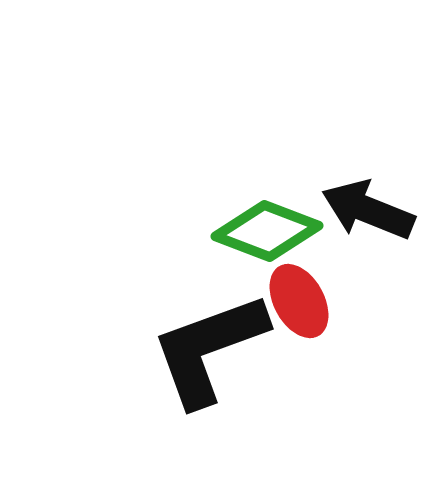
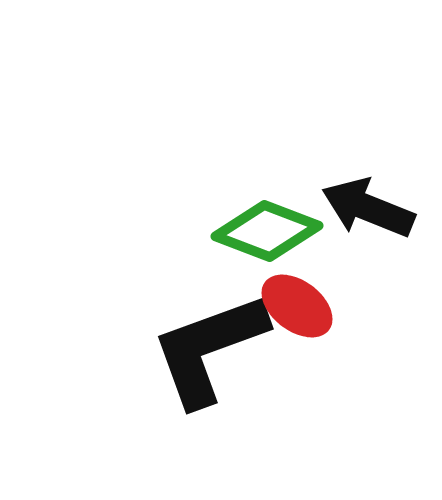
black arrow: moved 2 px up
red ellipse: moved 2 px left, 5 px down; rotated 24 degrees counterclockwise
